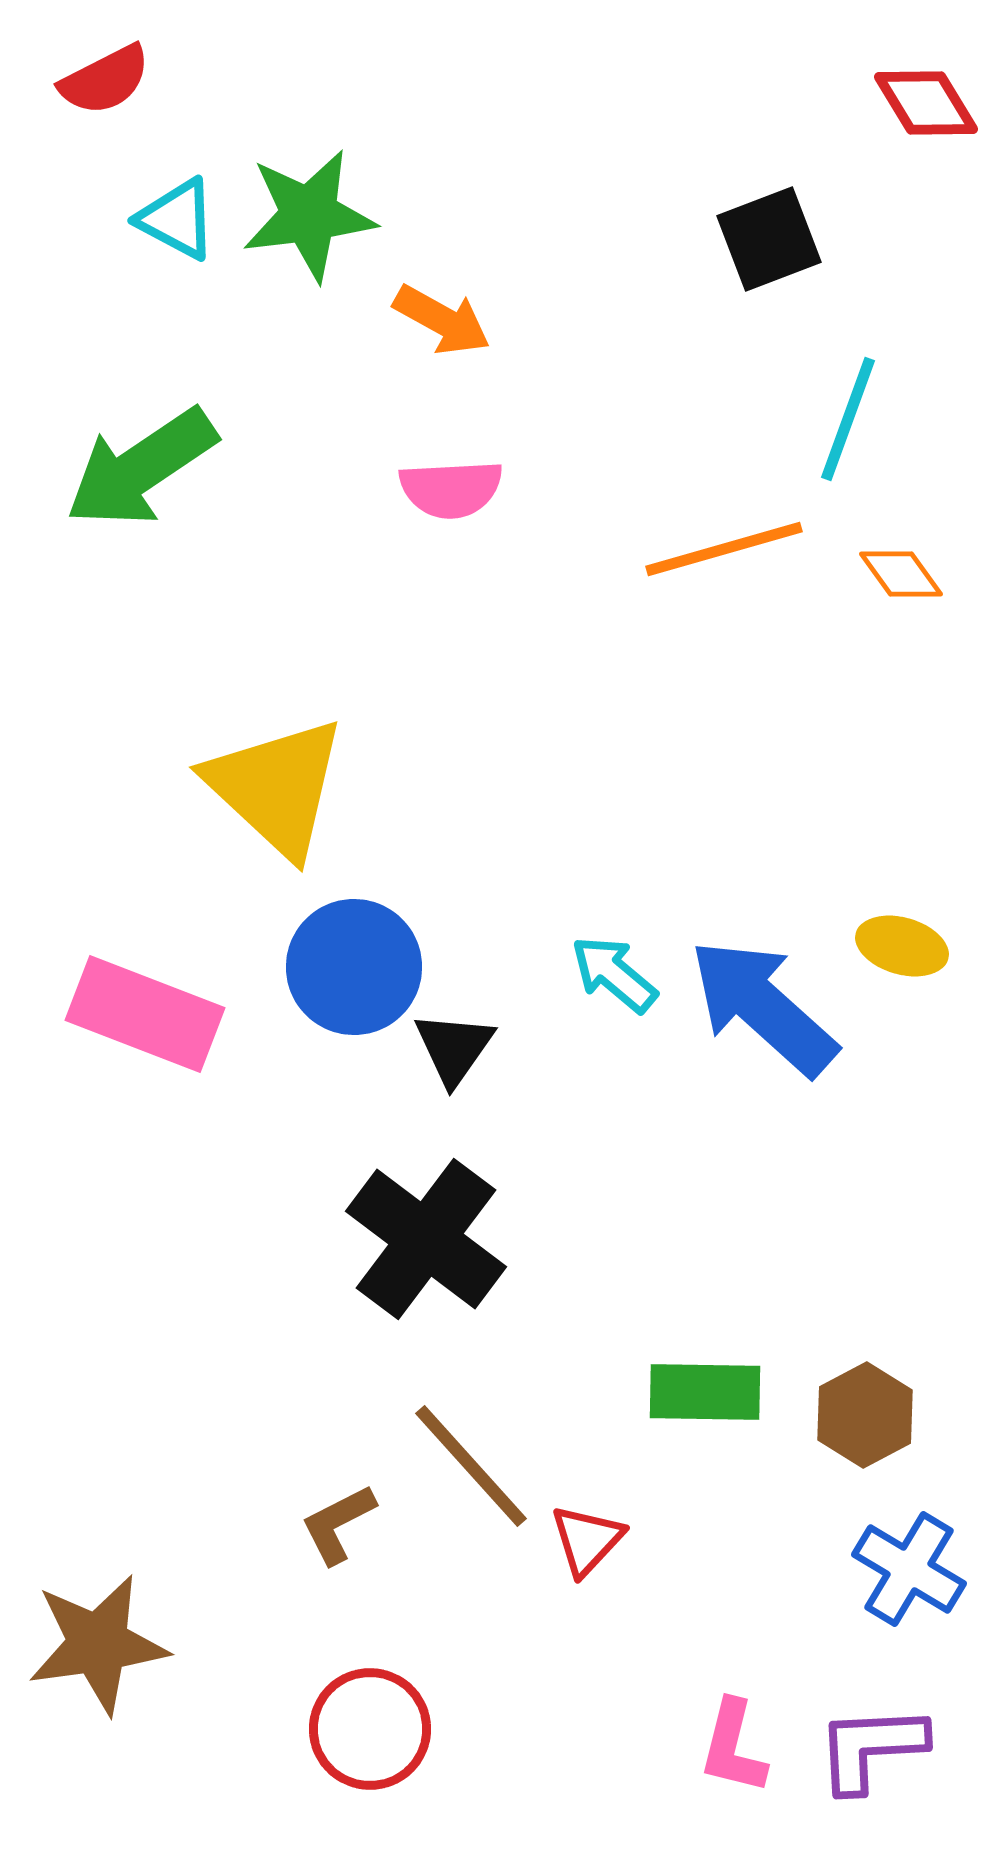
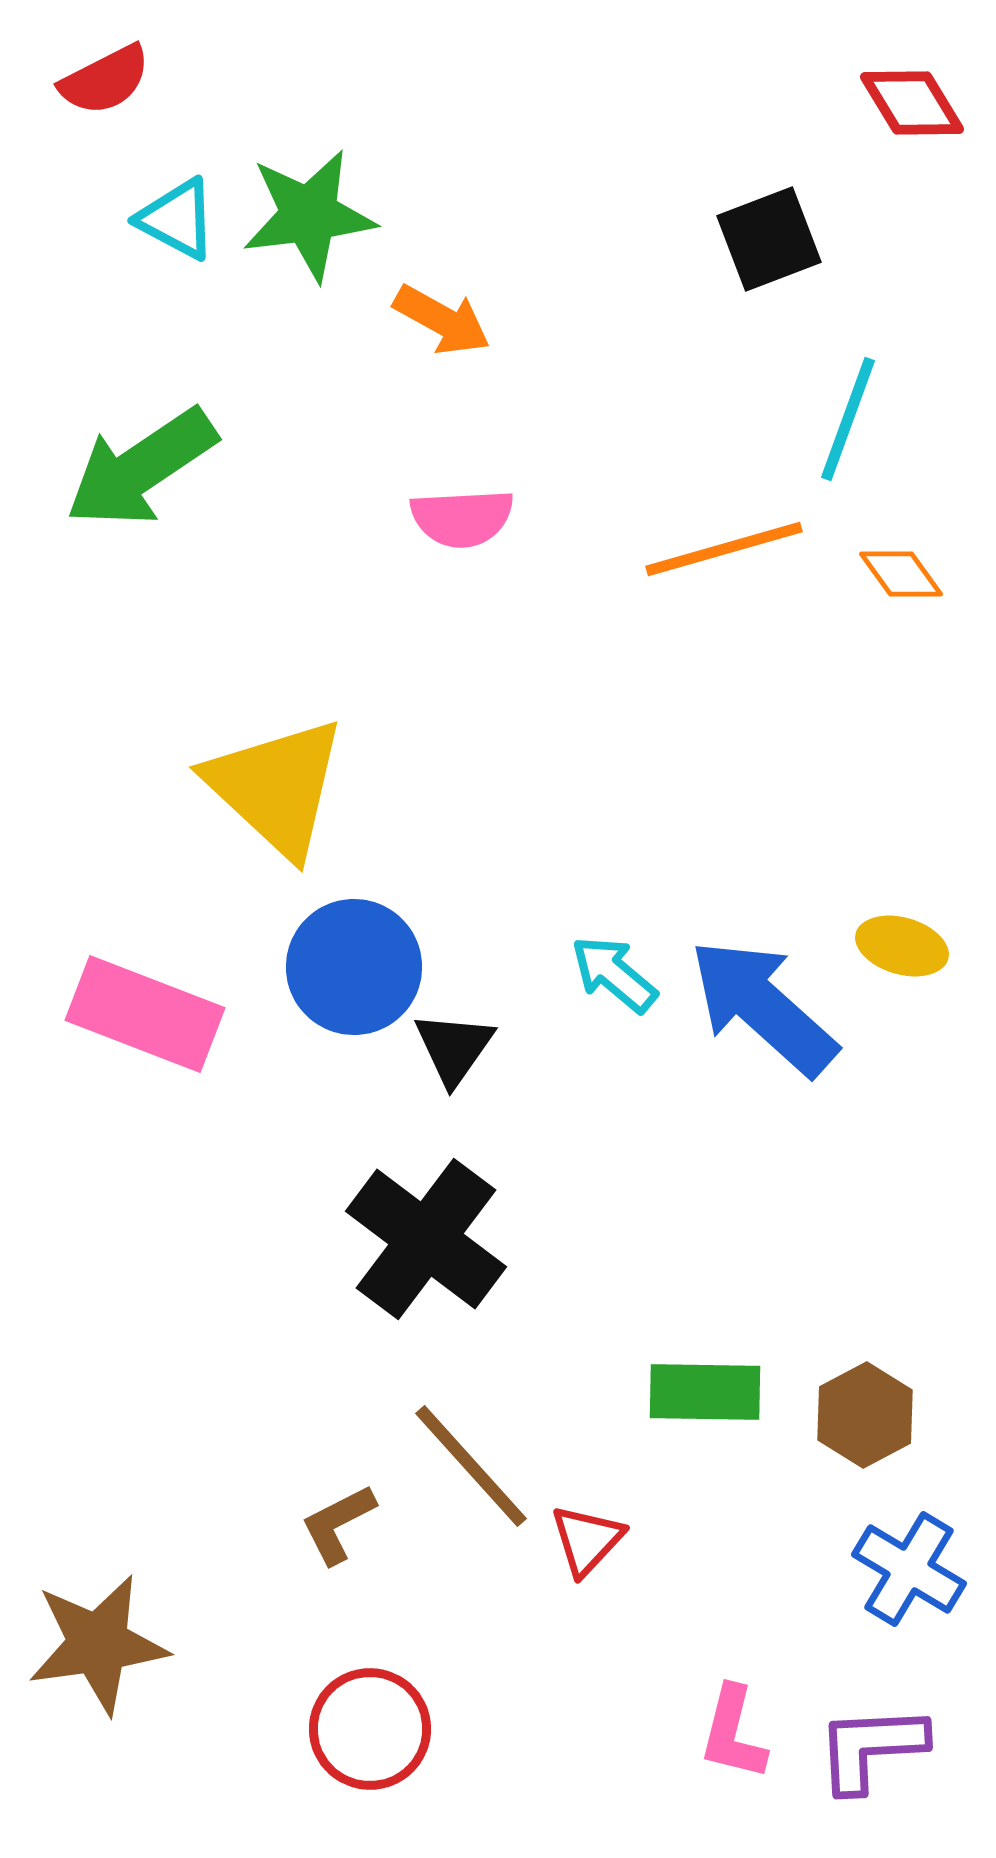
red diamond: moved 14 px left
pink semicircle: moved 11 px right, 29 px down
pink L-shape: moved 14 px up
